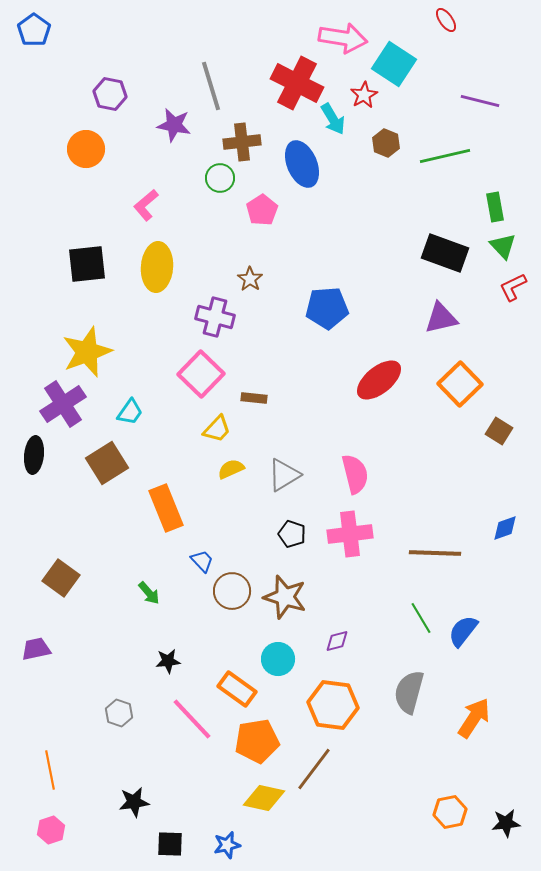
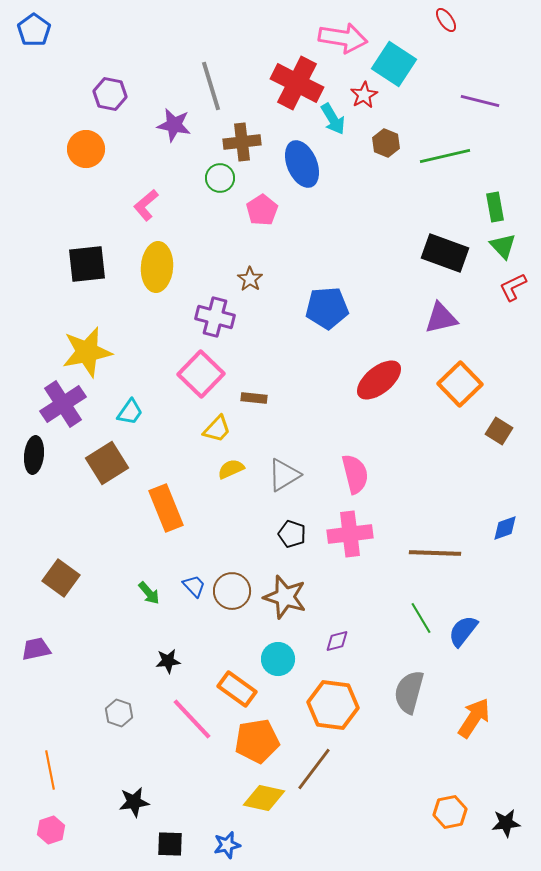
yellow star at (87, 352): rotated 9 degrees clockwise
blue trapezoid at (202, 561): moved 8 px left, 25 px down
